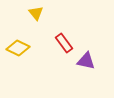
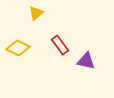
yellow triangle: rotated 28 degrees clockwise
red rectangle: moved 4 px left, 2 px down
